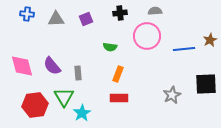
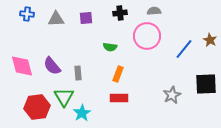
gray semicircle: moved 1 px left
purple square: moved 1 px up; rotated 16 degrees clockwise
brown star: rotated 16 degrees counterclockwise
blue line: rotated 45 degrees counterclockwise
red hexagon: moved 2 px right, 2 px down
